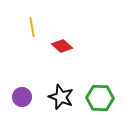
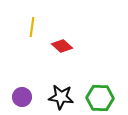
yellow line: rotated 18 degrees clockwise
black star: rotated 15 degrees counterclockwise
